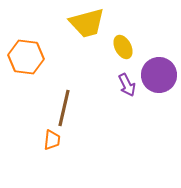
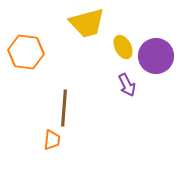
orange hexagon: moved 5 px up
purple circle: moved 3 px left, 19 px up
brown line: rotated 9 degrees counterclockwise
